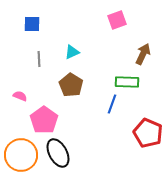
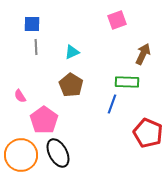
gray line: moved 3 px left, 12 px up
pink semicircle: rotated 144 degrees counterclockwise
